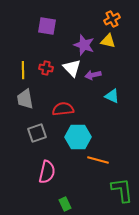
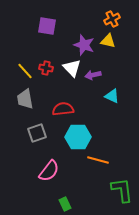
yellow line: moved 2 px right, 1 px down; rotated 42 degrees counterclockwise
pink semicircle: moved 2 px right, 1 px up; rotated 25 degrees clockwise
